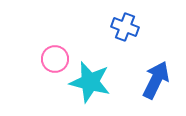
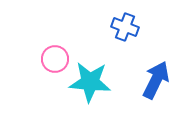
cyan star: rotated 9 degrees counterclockwise
